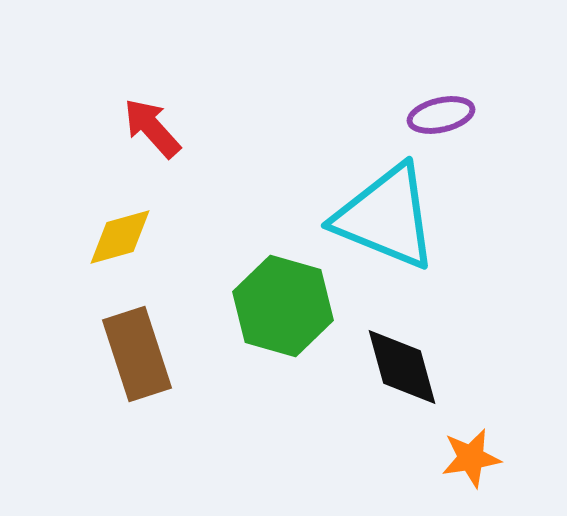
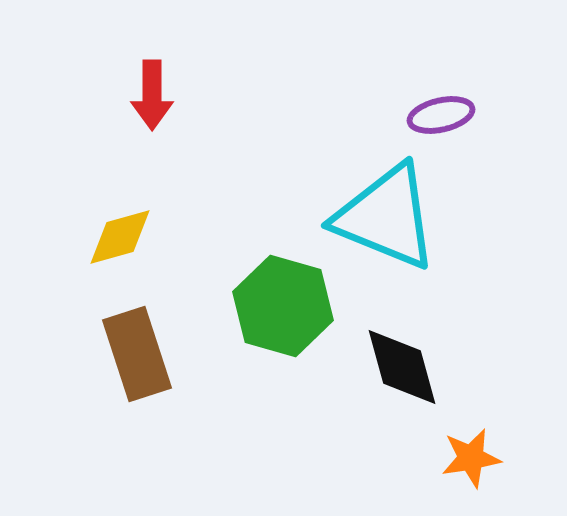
red arrow: moved 33 px up; rotated 138 degrees counterclockwise
